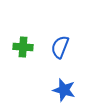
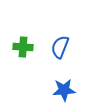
blue star: rotated 20 degrees counterclockwise
